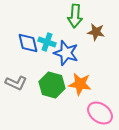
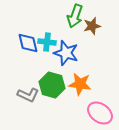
green arrow: rotated 15 degrees clockwise
brown star: moved 4 px left, 6 px up; rotated 24 degrees counterclockwise
cyan cross: rotated 12 degrees counterclockwise
gray L-shape: moved 12 px right, 12 px down
